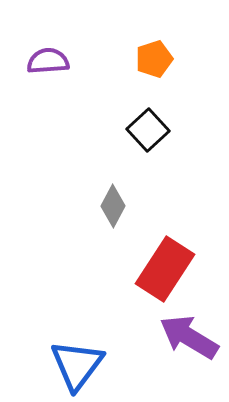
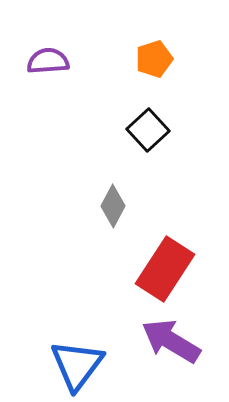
purple arrow: moved 18 px left, 4 px down
